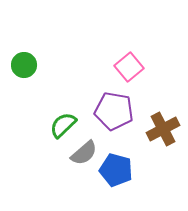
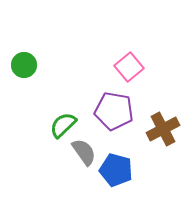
gray semicircle: moved 1 px up; rotated 84 degrees counterclockwise
